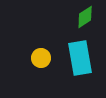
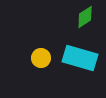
cyan rectangle: rotated 64 degrees counterclockwise
